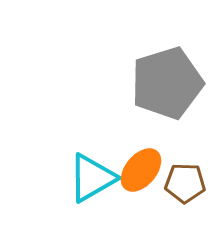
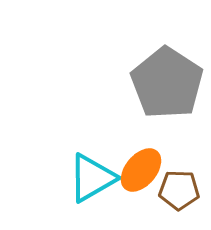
gray pentagon: rotated 22 degrees counterclockwise
brown pentagon: moved 6 px left, 7 px down
